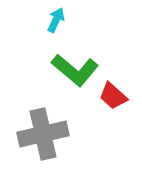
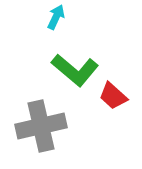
cyan arrow: moved 3 px up
gray cross: moved 2 px left, 8 px up
